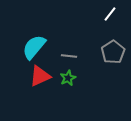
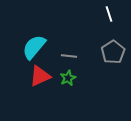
white line: moved 1 px left; rotated 56 degrees counterclockwise
